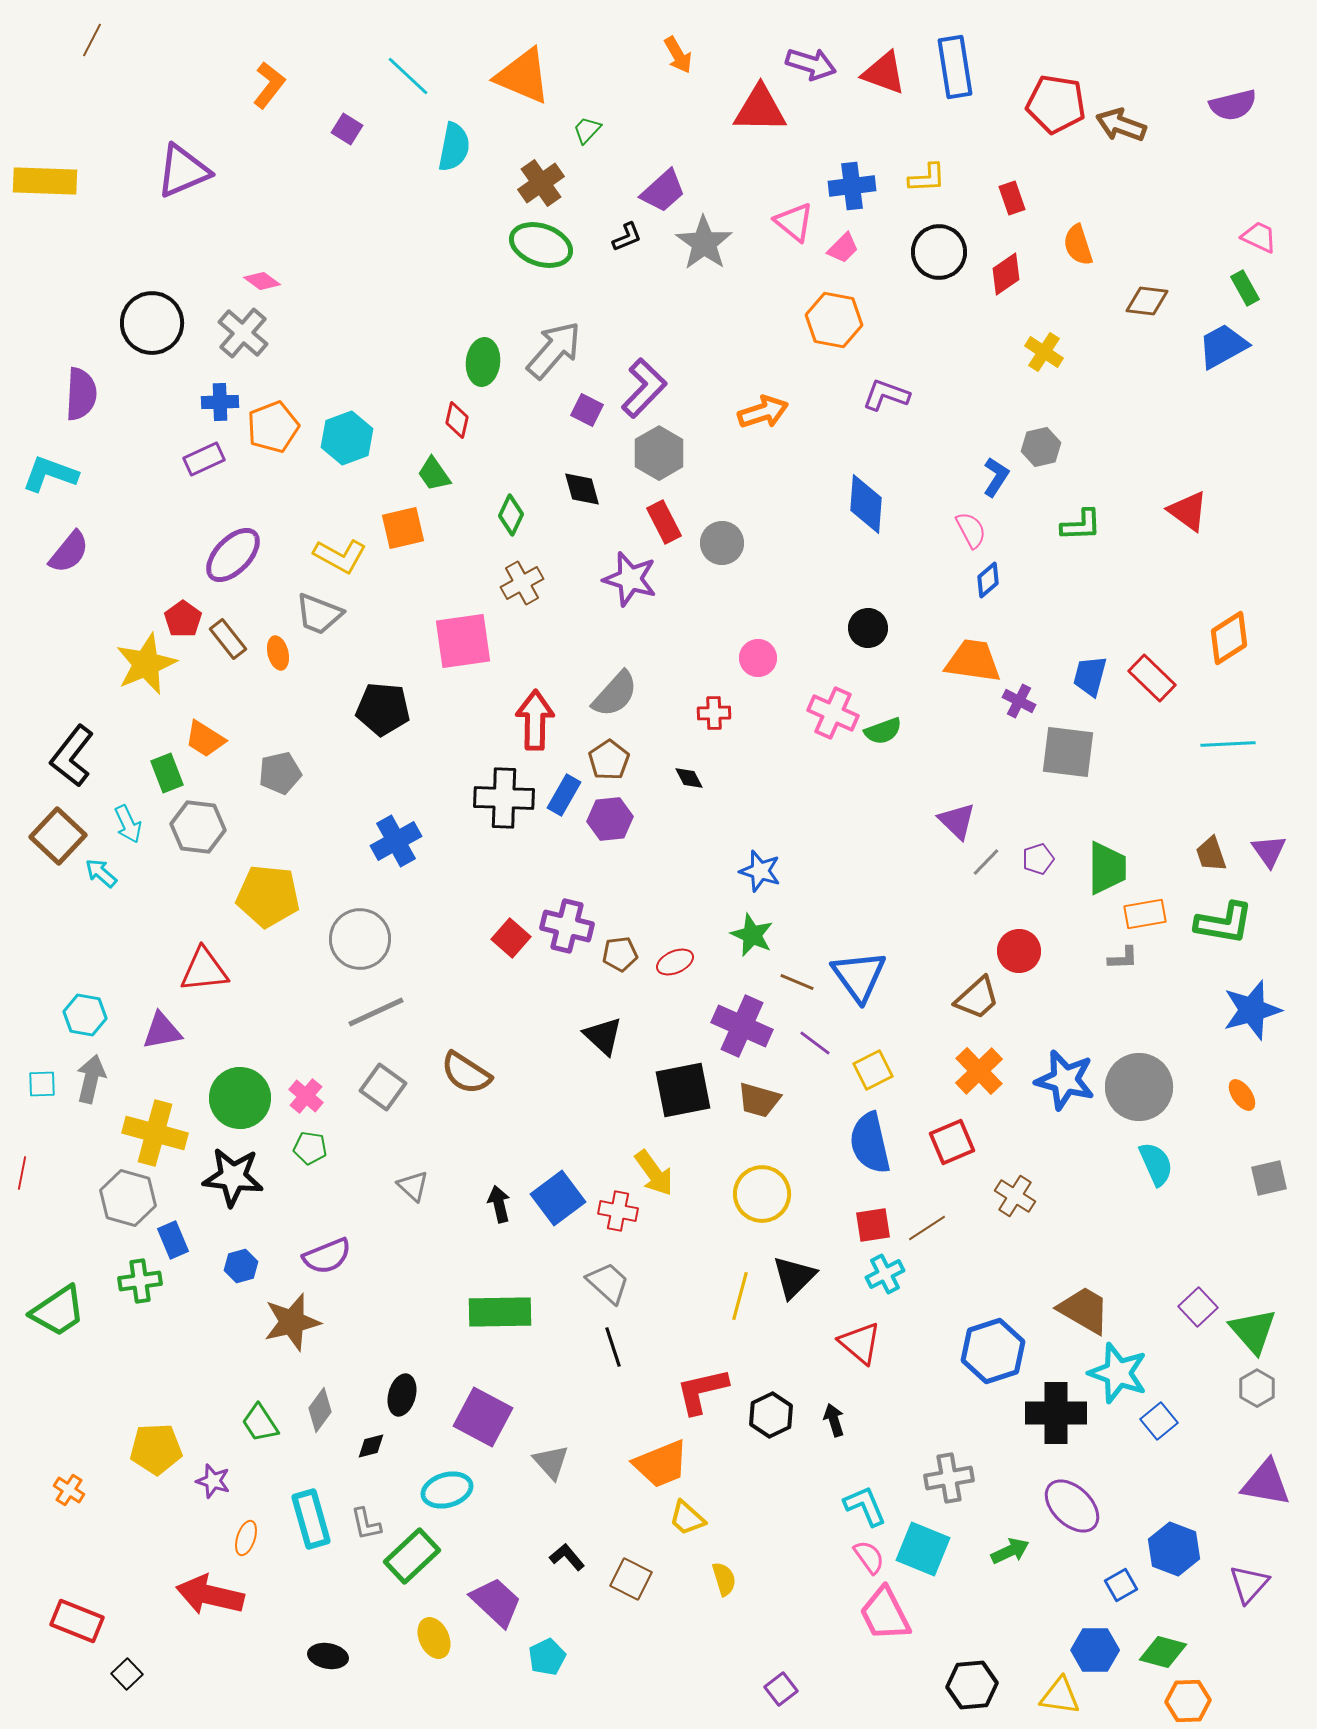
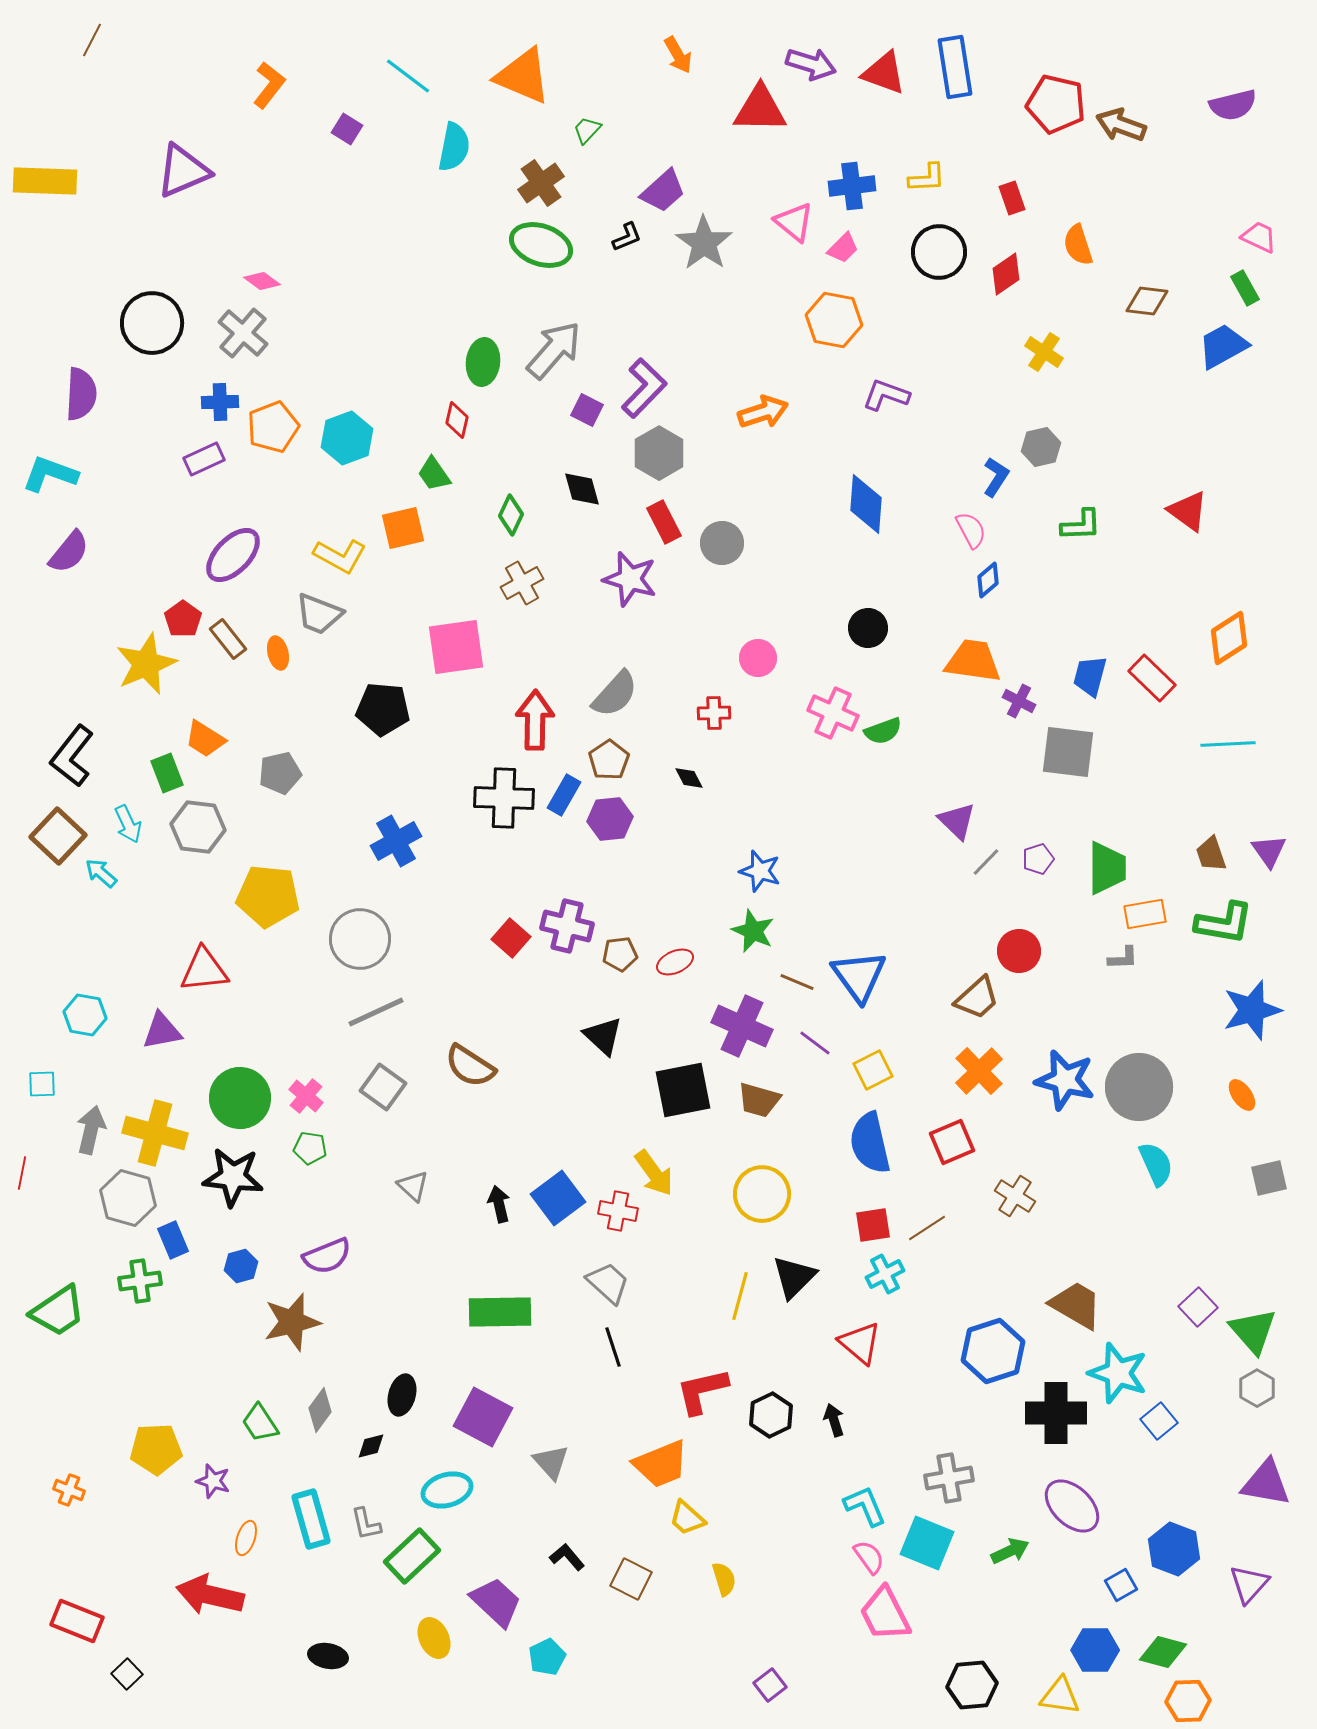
cyan line at (408, 76): rotated 6 degrees counterclockwise
red pentagon at (1056, 104): rotated 4 degrees clockwise
pink square at (463, 641): moved 7 px left, 6 px down
green star at (752, 935): moved 1 px right, 4 px up
brown semicircle at (466, 1073): moved 4 px right, 7 px up
gray arrow at (91, 1079): moved 51 px down
brown trapezoid at (1084, 1310): moved 8 px left, 5 px up
orange cross at (69, 1490): rotated 12 degrees counterclockwise
cyan square at (923, 1549): moved 4 px right, 6 px up
purple square at (781, 1689): moved 11 px left, 4 px up
